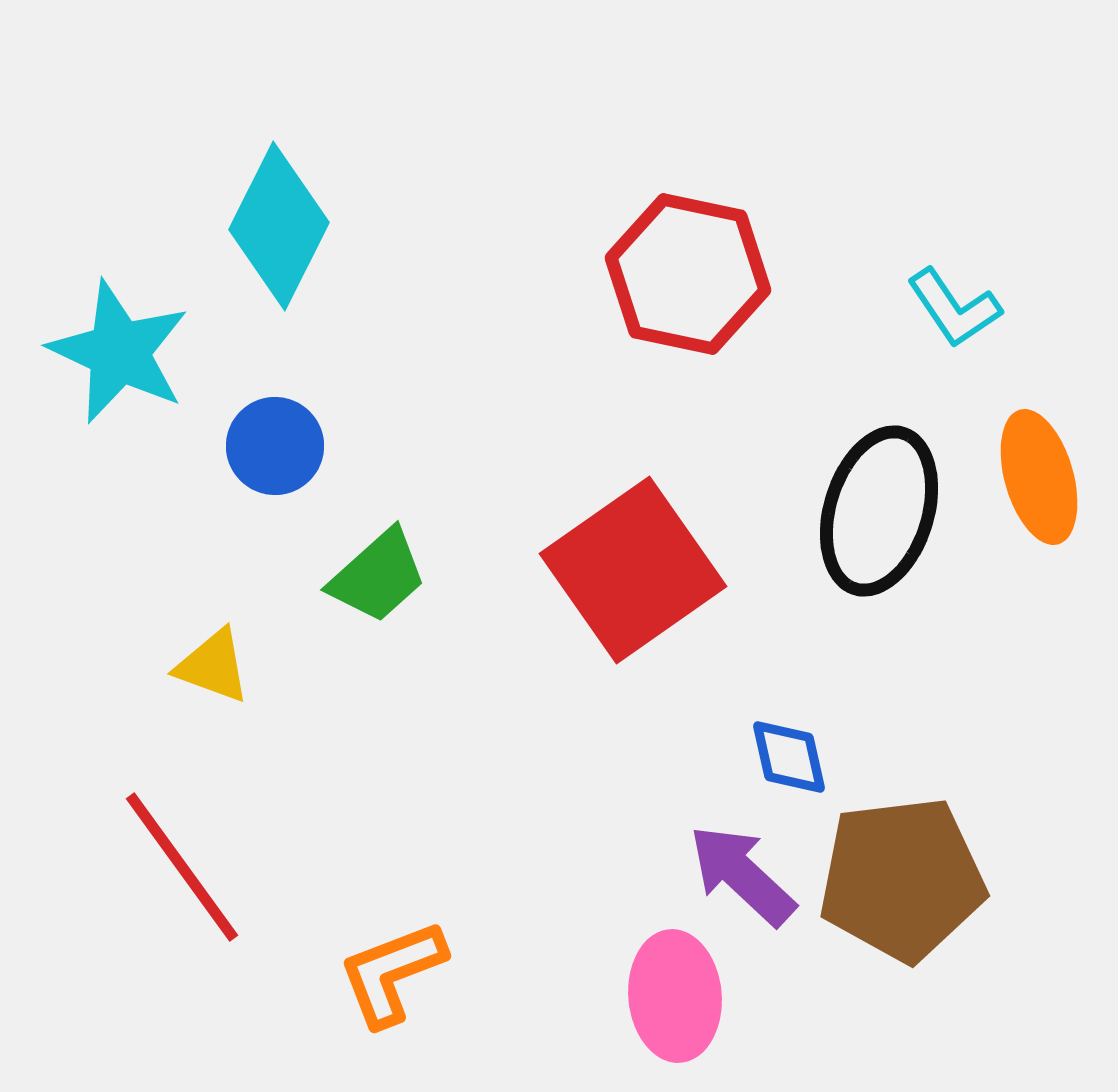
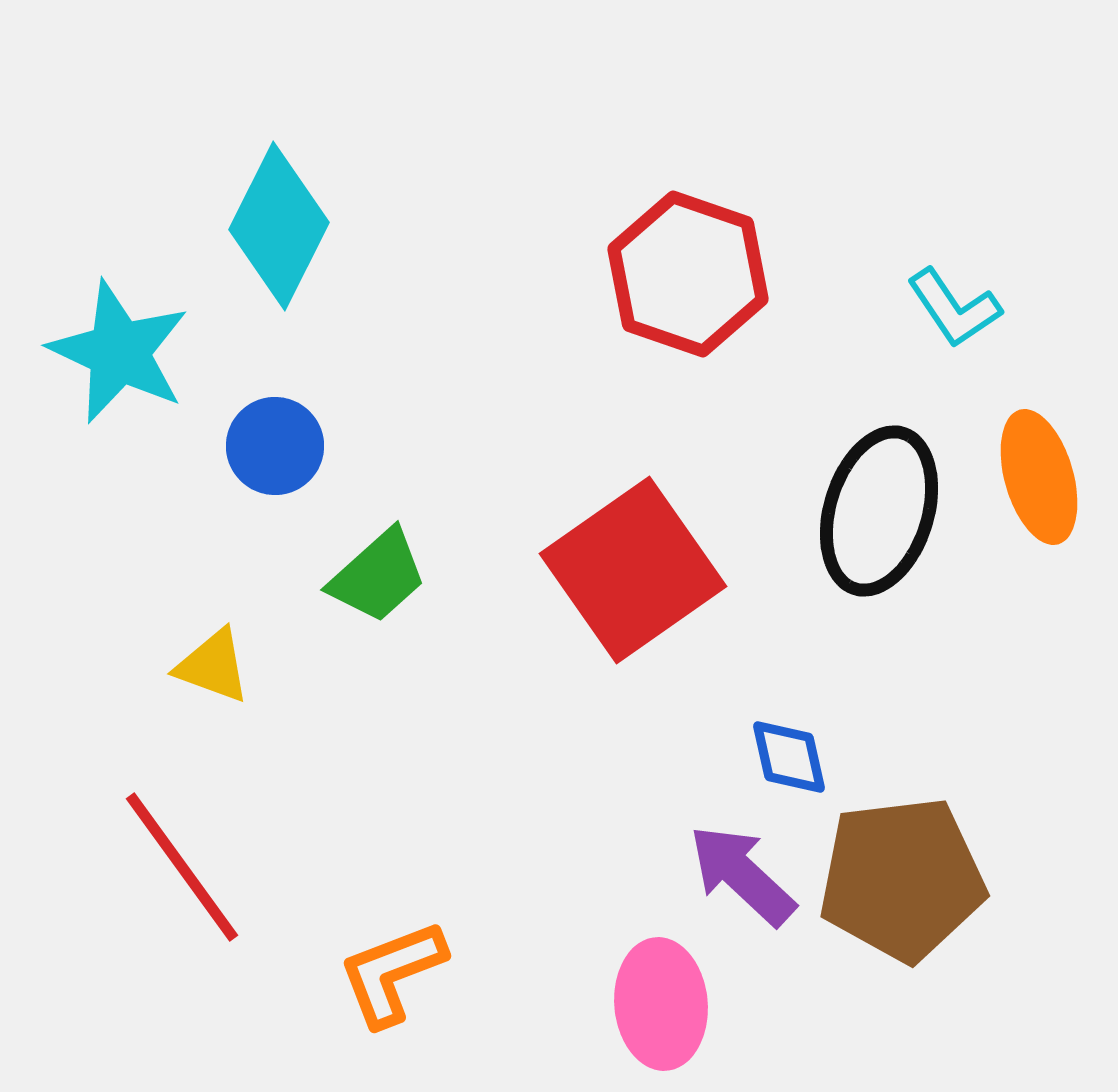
red hexagon: rotated 7 degrees clockwise
pink ellipse: moved 14 px left, 8 px down
